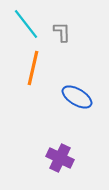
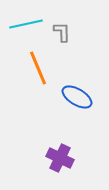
cyan line: rotated 64 degrees counterclockwise
orange line: moved 5 px right; rotated 36 degrees counterclockwise
